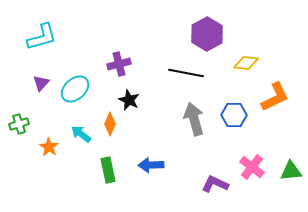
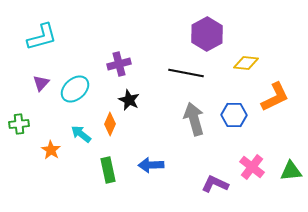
green cross: rotated 12 degrees clockwise
orange star: moved 2 px right, 3 px down
